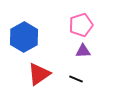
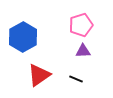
blue hexagon: moved 1 px left
red triangle: moved 1 px down
